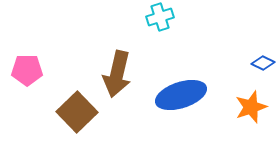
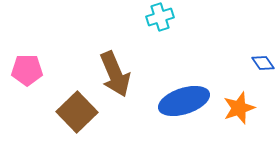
blue diamond: rotated 30 degrees clockwise
brown arrow: moved 2 px left; rotated 36 degrees counterclockwise
blue ellipse: moved 3 px right, 6 px down
orange star: moved 12 px left, 1 px down
